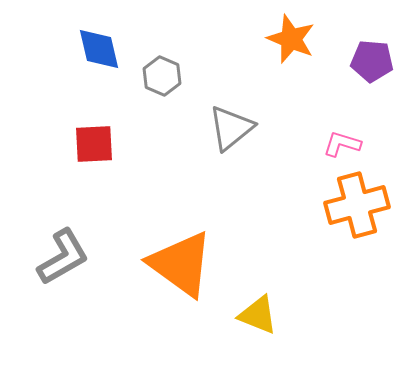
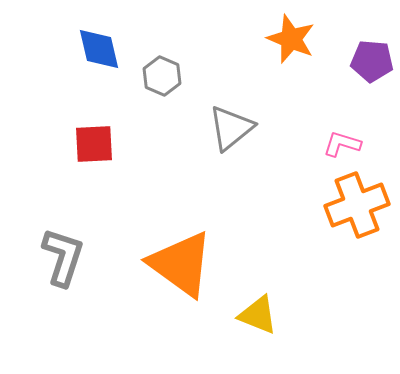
orange cross: rotated 6 degrees counterclockwise
gray L-shape: rotated 42 degrees counterclockwise
